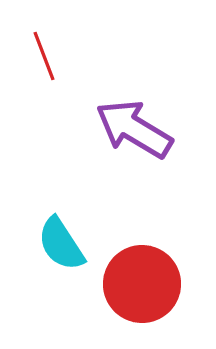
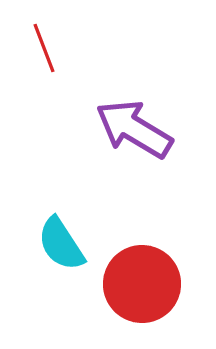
red line: moved 8 px up
